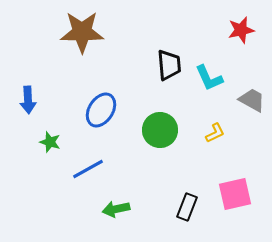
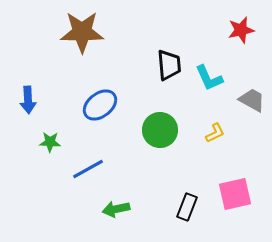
blue ellipse: moved 1 px left, 5 px up; rotated 20 degrees clockwise
green star: rotated 15 degrees counterclockwise
